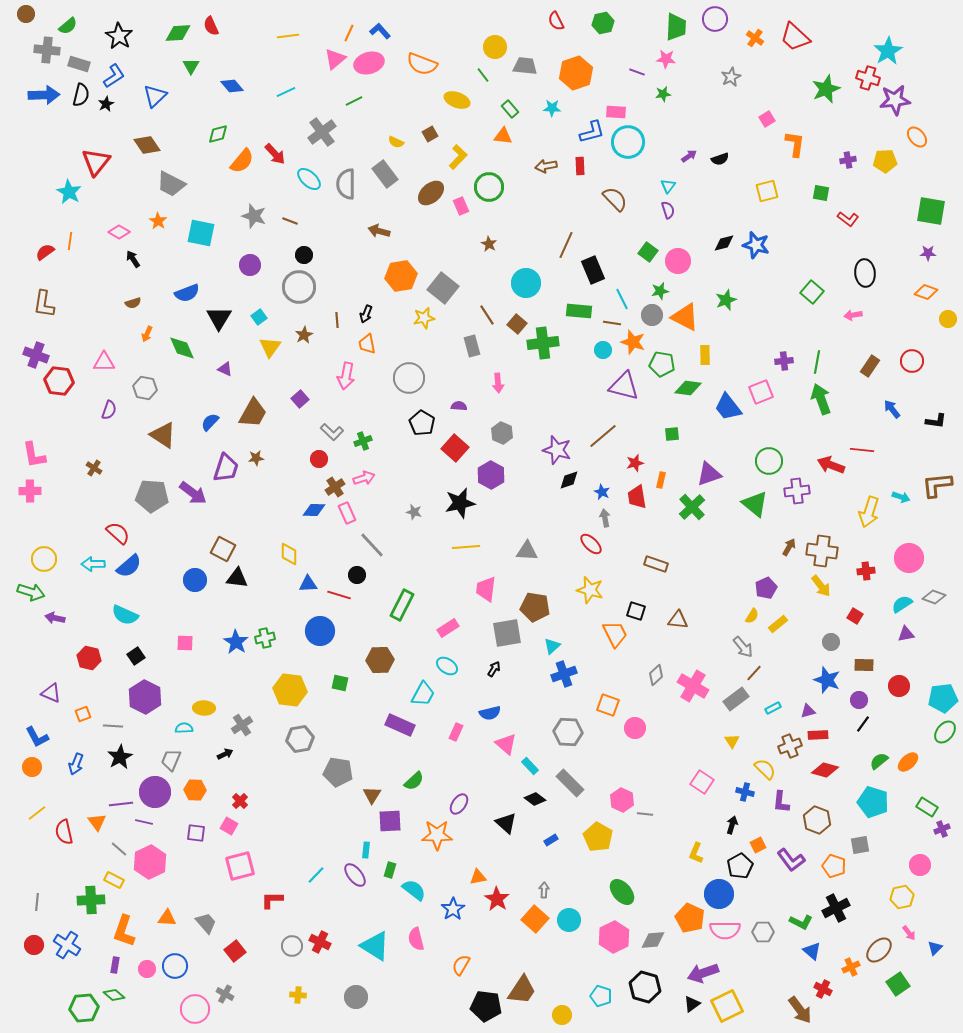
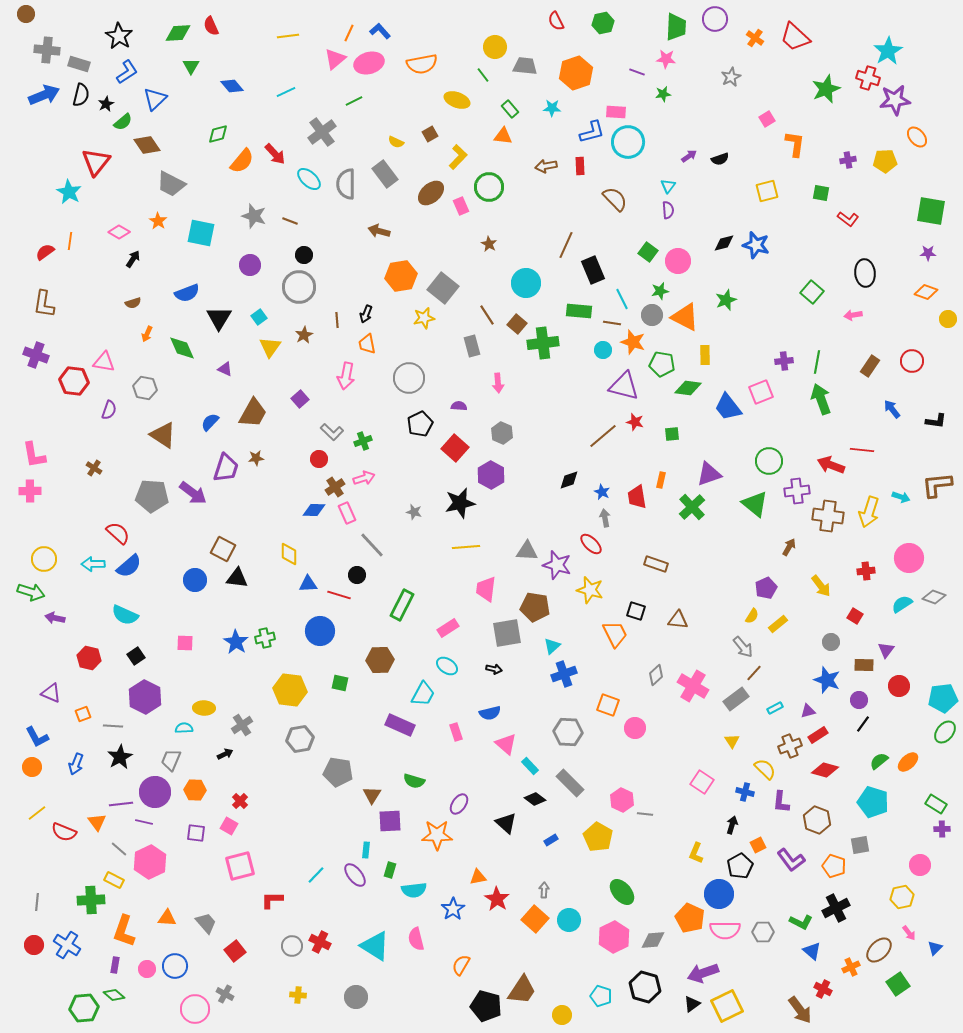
green semicircle at (68, 26): moved 55 px right, 96 px down
orange semicircle at (422, 64): rotated 32 degrees counterclockwise
blue L-shape at (114, 76): moved 13 px right, 4 px up
blue arrow at (44, 95): rotated 20 degrees counterclockwise
blue triangle at (155, 96): moved 3 px down
purple semicircle at (668, 210): rotated 12 degrees clockwise
black arrow at (133, 259): rotated 66 degrees clockwise
pink triangle at (104, 362): rotated 10 degrees clockwise
red hexagon at (59, 381): moved 15 px right
black pentagon at (422, 423): moved 2 px left, 1 px down; rotated 15 degrees clockwise
purple star at (557, 450): moved 115 px down
red star at (635, 463): moved 41 px up; rotated 30 degrees clockwise
brown cross at (822, 551): moved 6 px right, 35 px up
purple triangle at (906, 634): moved 20 px left, 16 px down; rotated 42 degrees counterclockwise
black arrow at (494, 669): rotated 70 degrees clockwise
cyan rectangle at (773, 708): moved 2 px right
pink rectangle at (456, 732): rotated 42 degrees counterclockwise
red rectangle at (818, 735): rotated 30 degrees counterclockwise
green semicircle at (414, 781): rotated 60 degrees clockwise
green rectangle at (927, 807): moved 9 px right, 3 px up
purple cross at (942, 829): rotated 21 degrees clockwise
red semicircle at (64, 832): rotated 55 degrees counterclockwise
cyan semicircle at (414, 890): rotated 135 degrees clockwise
black pentagon at (486, 1006): rotated 8 degrees clockwise
